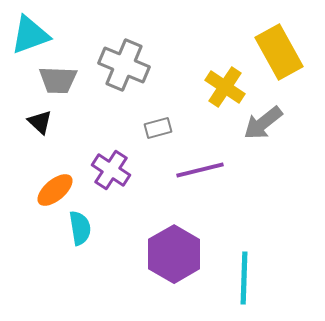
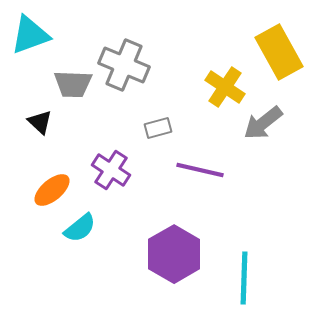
gray trapezoid: moved 15 px right, 4 px down
purple line: rotated 27 degrees clockwise
orange ellipse: moved 3 px left
cyan semicircle: rotated 60 degrees clockwise
